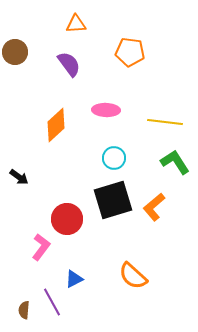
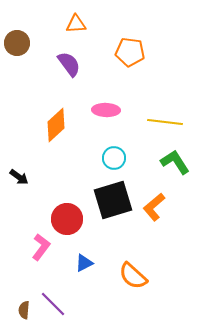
brown circle: moved 2 px right, 9 px up
blue triangle: moved 10 px right, 16 px up
purple line: moved 1 px right, 2 px down; rotated 16 degrees counterclockwise
